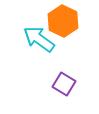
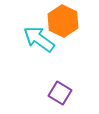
purple square: moved 4 px left, 9 px down
